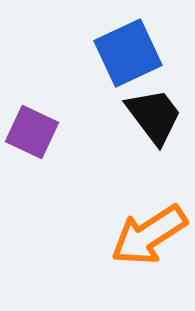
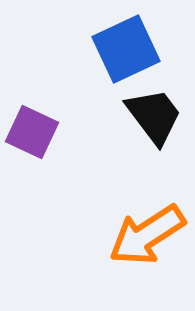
blue square: moved 2 px left, 4 px up
orange arrow: moved 2 px left
